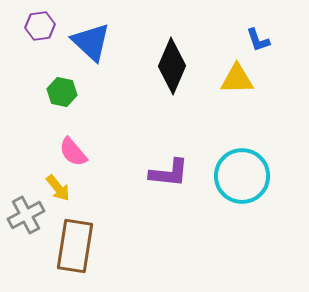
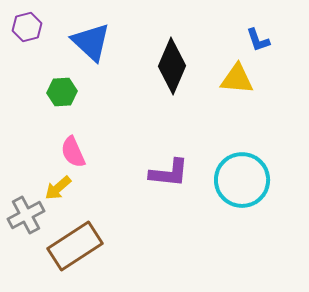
purple hexagon: moved 13 px left, 1 px down; rotated 8 degrees counterclockwise
yellow triangle: rotated 6 degrees clockwise
green hexagon: rotated 16 degrees counterclockwise
pink semicircle: rotated 16 degrees clockwise
cyan circle: moved 4 px down
yellow arrow: rotated 88 degrees clockwise
brown rectangle: rotated 48 degrees clockwise
